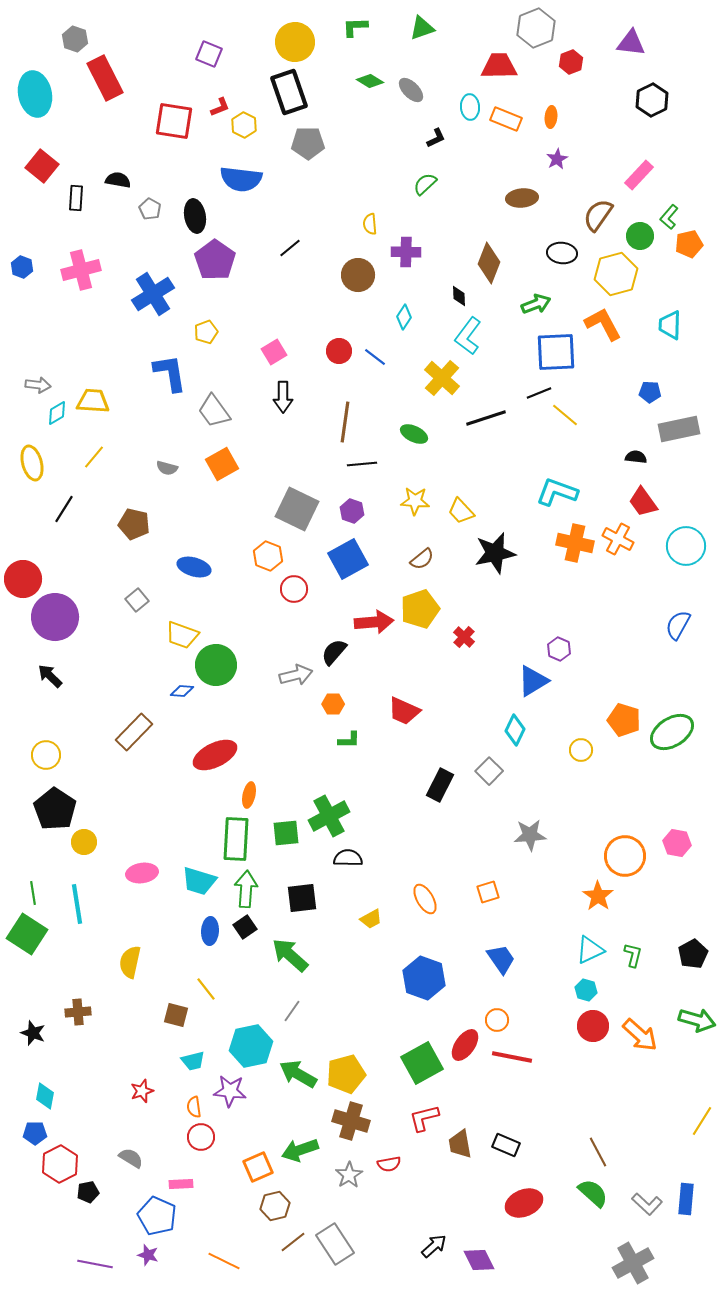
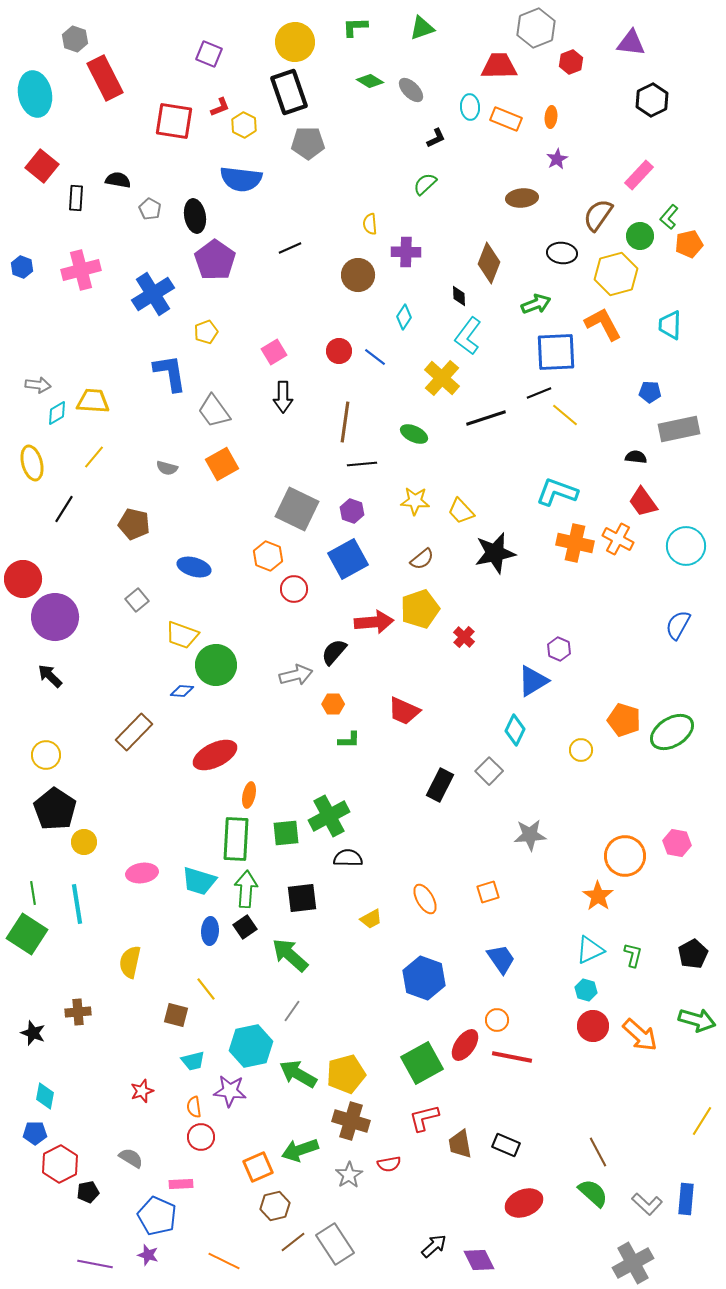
black line at (290, 248): rotated 15 degrees clockwise
